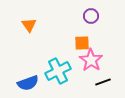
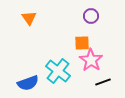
orange triangle: moved 7 px up
cyan cross: rotated 25 degrees counterclockwise
